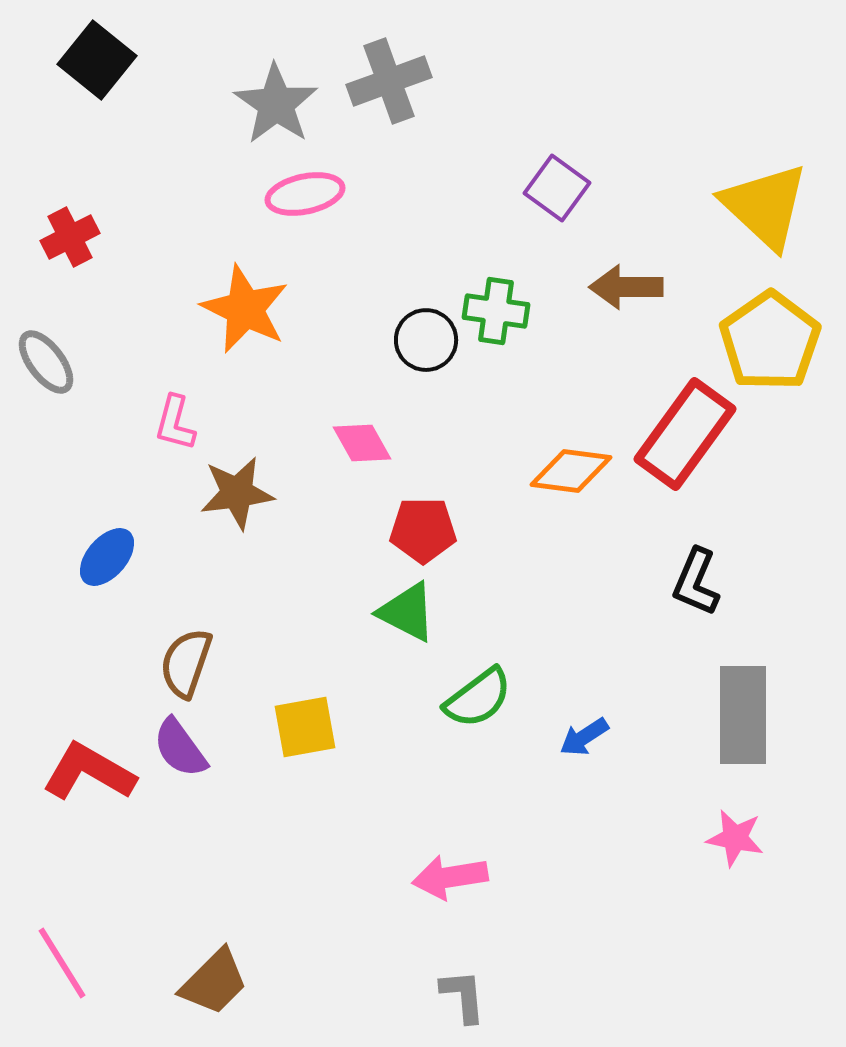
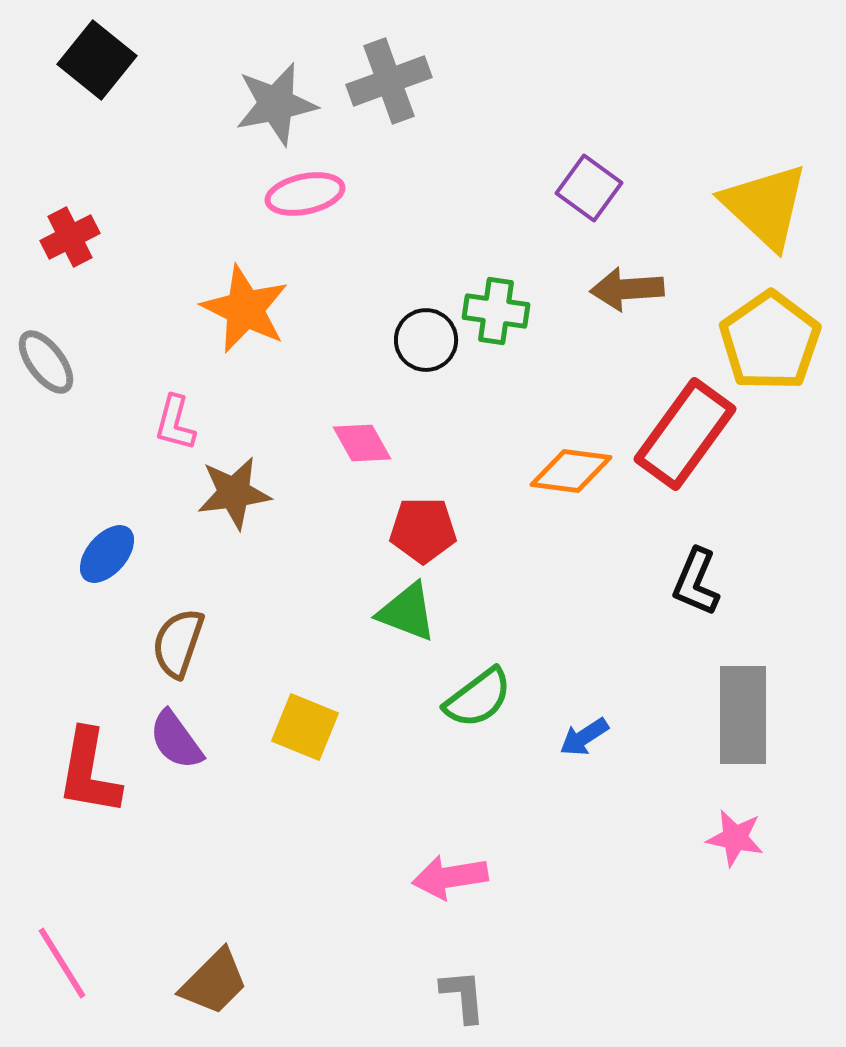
gray star: rotated 26 degrees clockwise
purple square: moved 32 px right
brown arrow: moved 1 px right, 2 px down; rotated 4 degrees counterclockwise
brown star: moved 3 px left
blue ellipse: moved 3 px up
green triangle: rotated 6 degrees counterclockwise
brown semicircle: moved 8 px left, 20 px up
yellow square: rotated 32 degrees clockwise
purple semicircle: moved 4 px left, 8 px up
red L-shape: rotated 110 degrees counterclockwise
